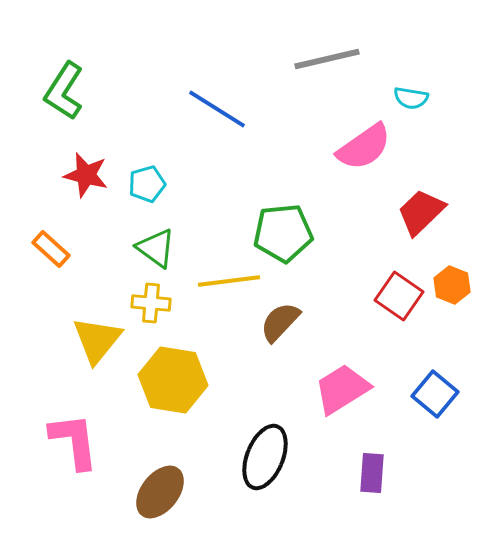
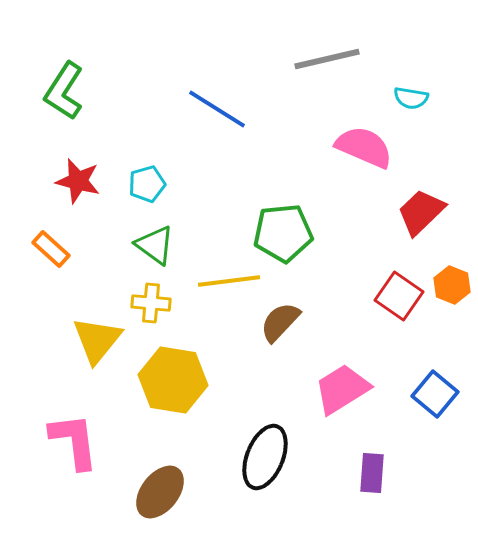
pink semicircle: rotated 122 degrees counterclockwise
red star: moved 8 px left, 6 px down
green triangle: moved 1 px left, 3 px up
